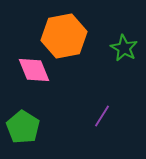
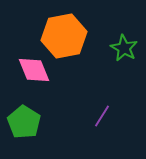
green pentagon: moved 1 px right, 5 px up
